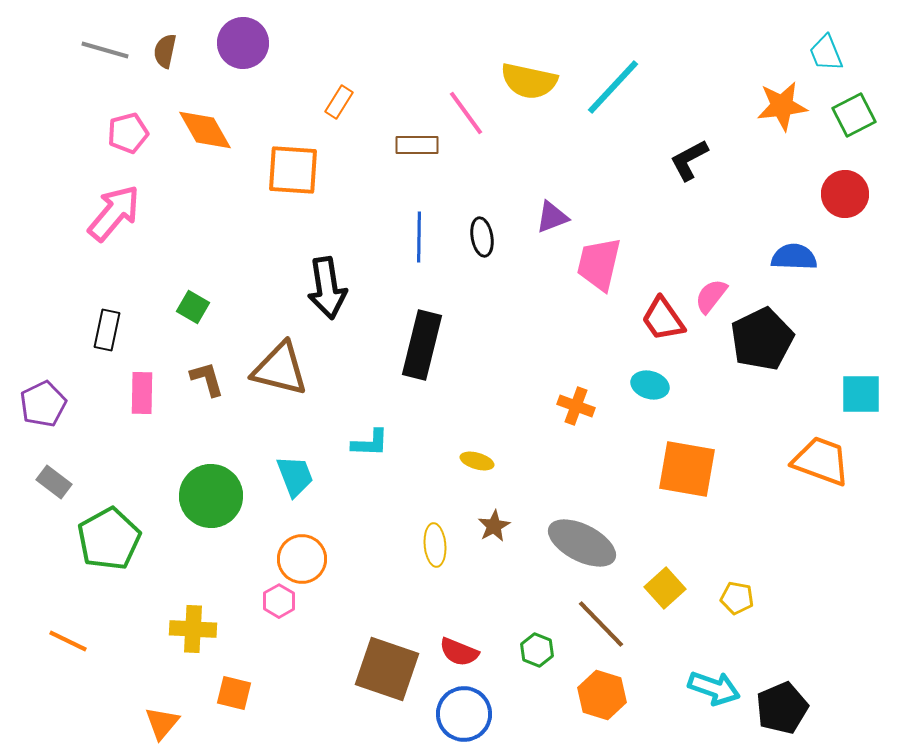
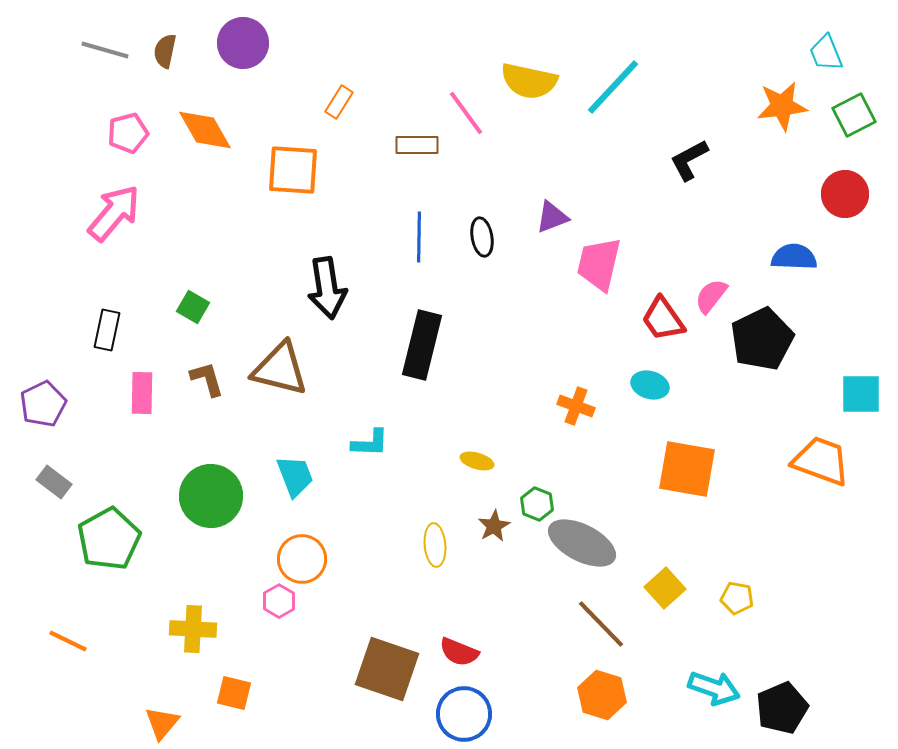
green hexagon at (537, 650): moved 146 px up
